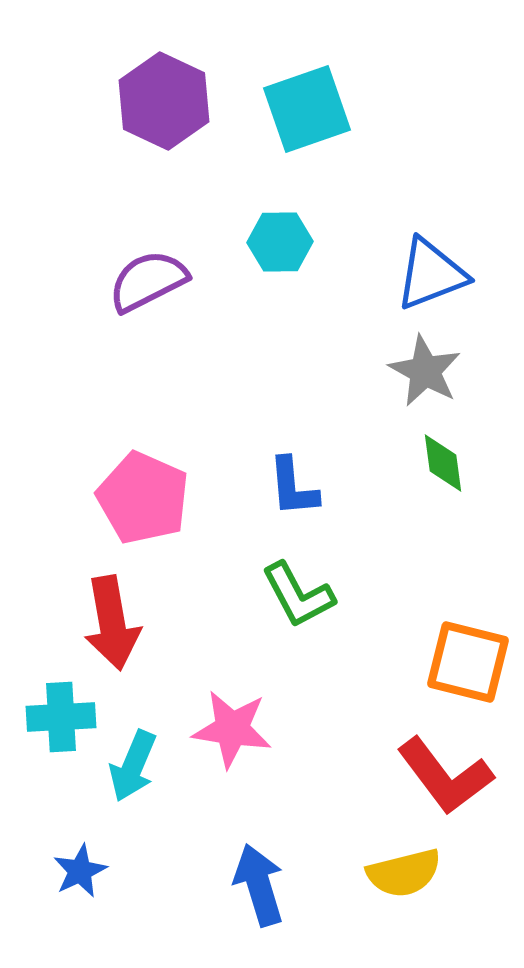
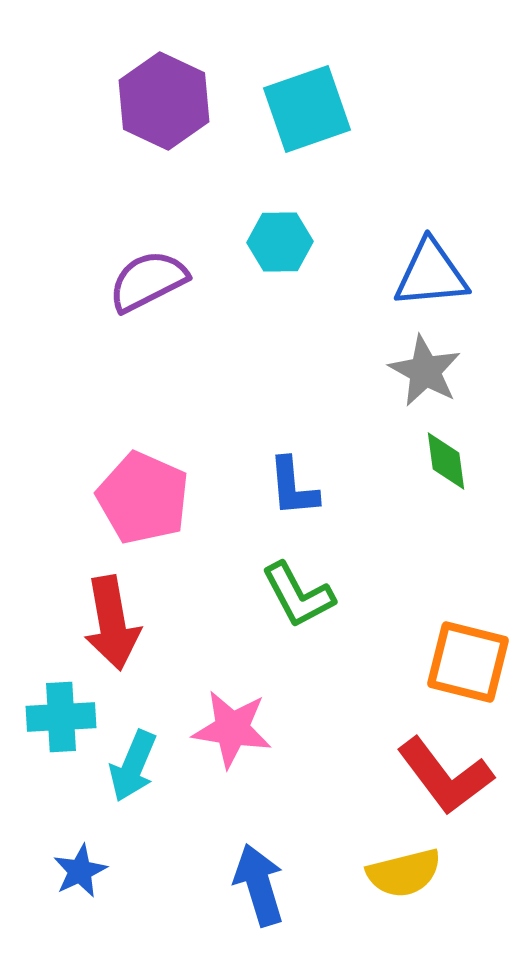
blue triangle: rotated 16 degrees clockwise
green diamond: moved 3 px right, 2 px up
